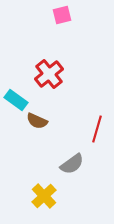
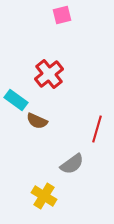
yellow cross: rotated 15 degrees counterclockwise
